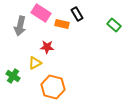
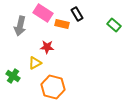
pink rectangle: moved 2 px right
